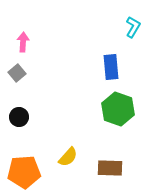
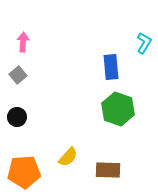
cyan L-shape: moved 11 px right, 16 px down
gray square: moved 1 px right, 2 px down
black circle: moved 2 px left
brown rectangle: moved 2 px left, 2 px down
